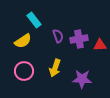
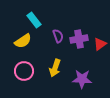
red triangle: moved 1 px up; rotated 32 degrees counterclockwise
